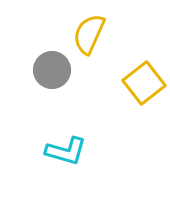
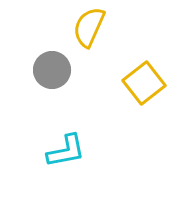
yellow semicircle: moved 7 px up
cyan L-shape: rotated 27 degrees counterclockwise
